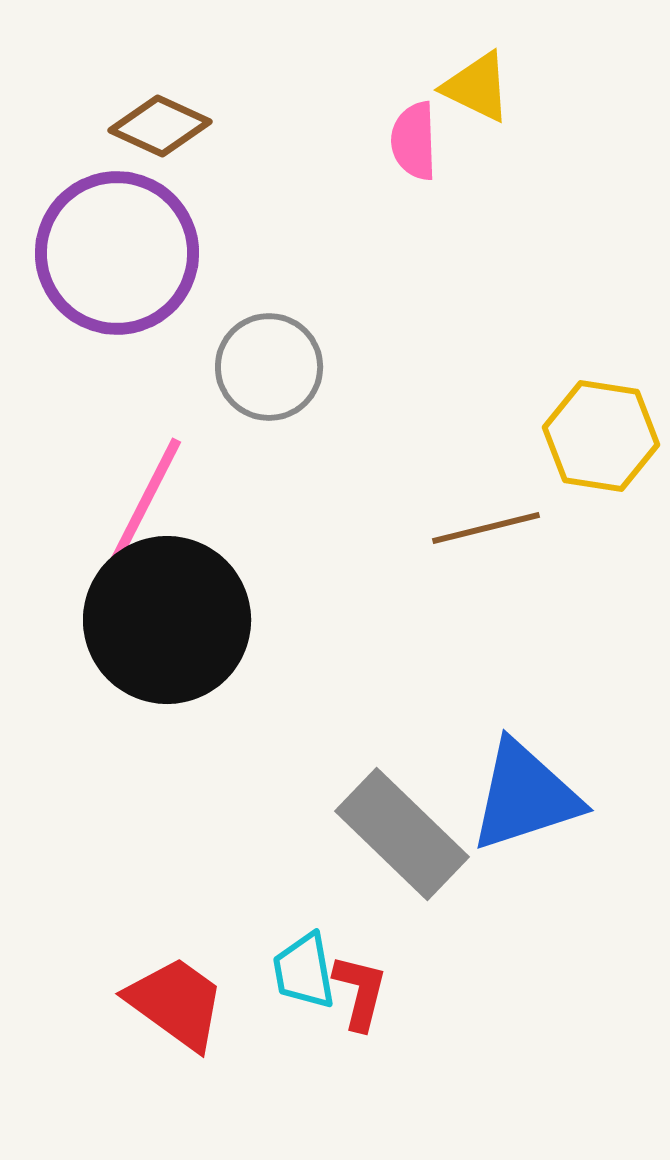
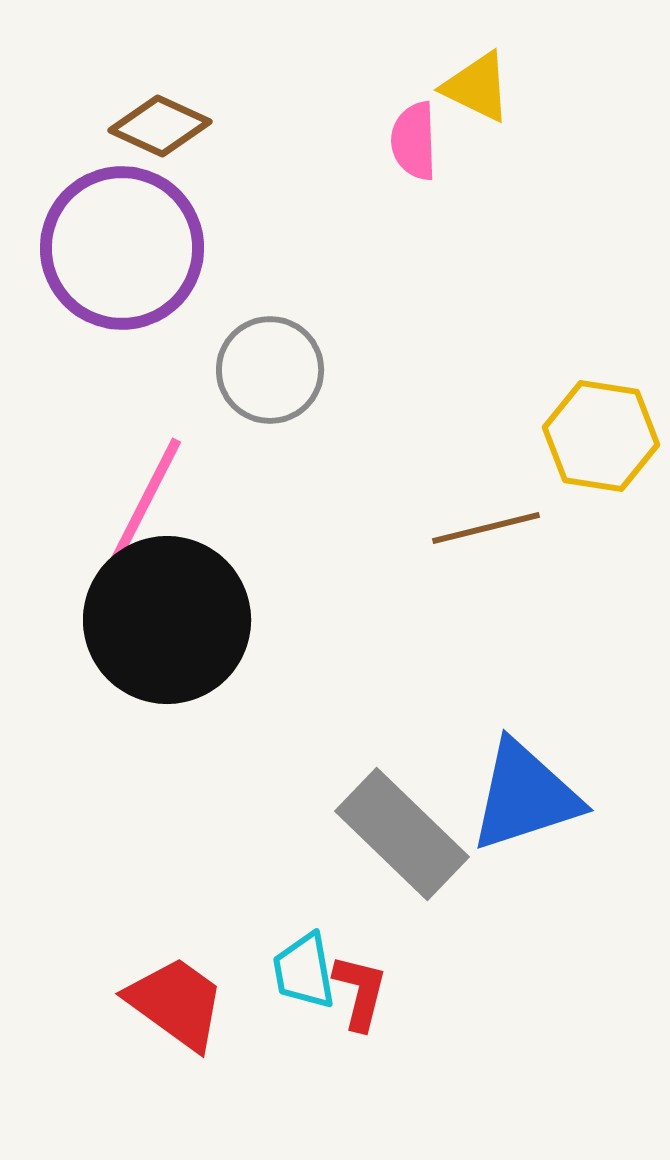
purple circle: moved 5 px right, 5 px up
gray circle: moved 1 px right, 3 px down
